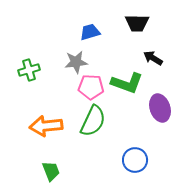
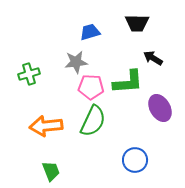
green cross: moved 4 px down
green L-shape: moved 1 px right, 1 px up; rotated 24 degrees counterclockwise
purple ellipse: rotated 12 degrees counterclockwise
